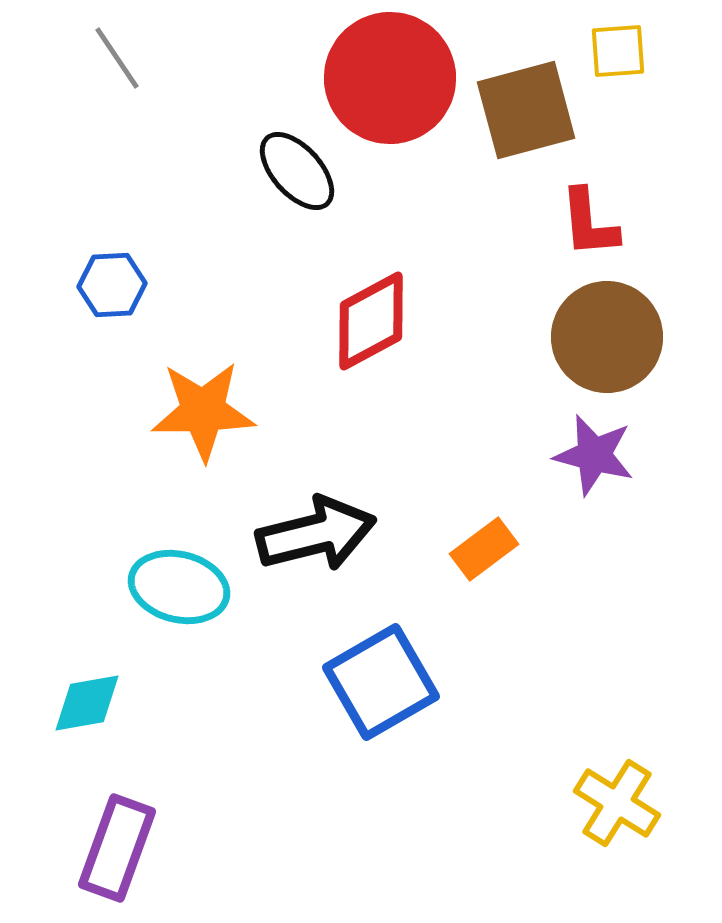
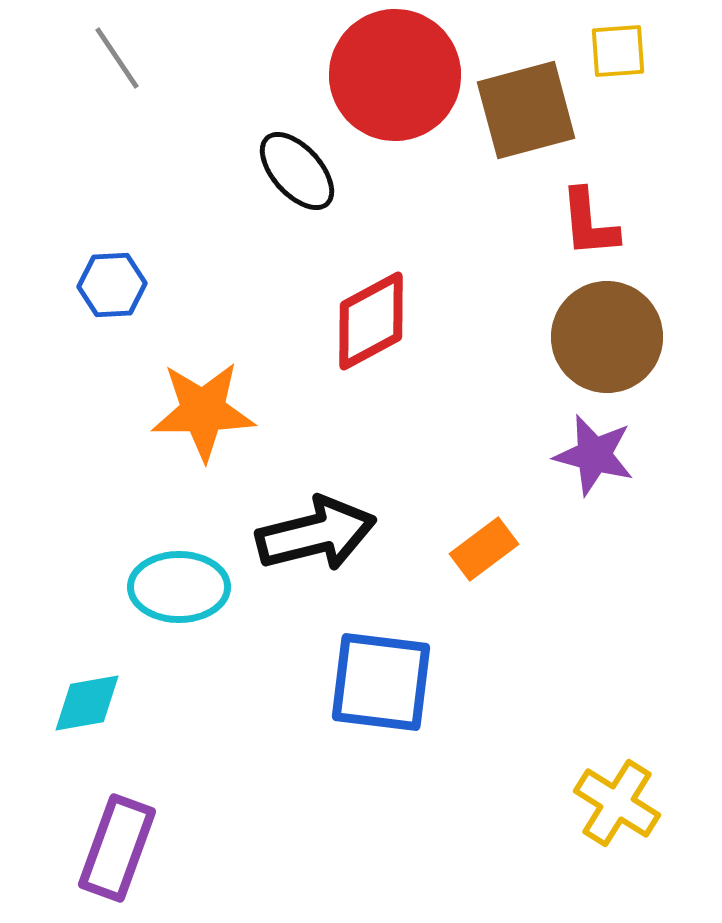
red circle: moved 5 px right, 3 px up
cyan ellipse: rotated 14 degrees counterclockwise
blue square: rotated 37 degrees clockwise
